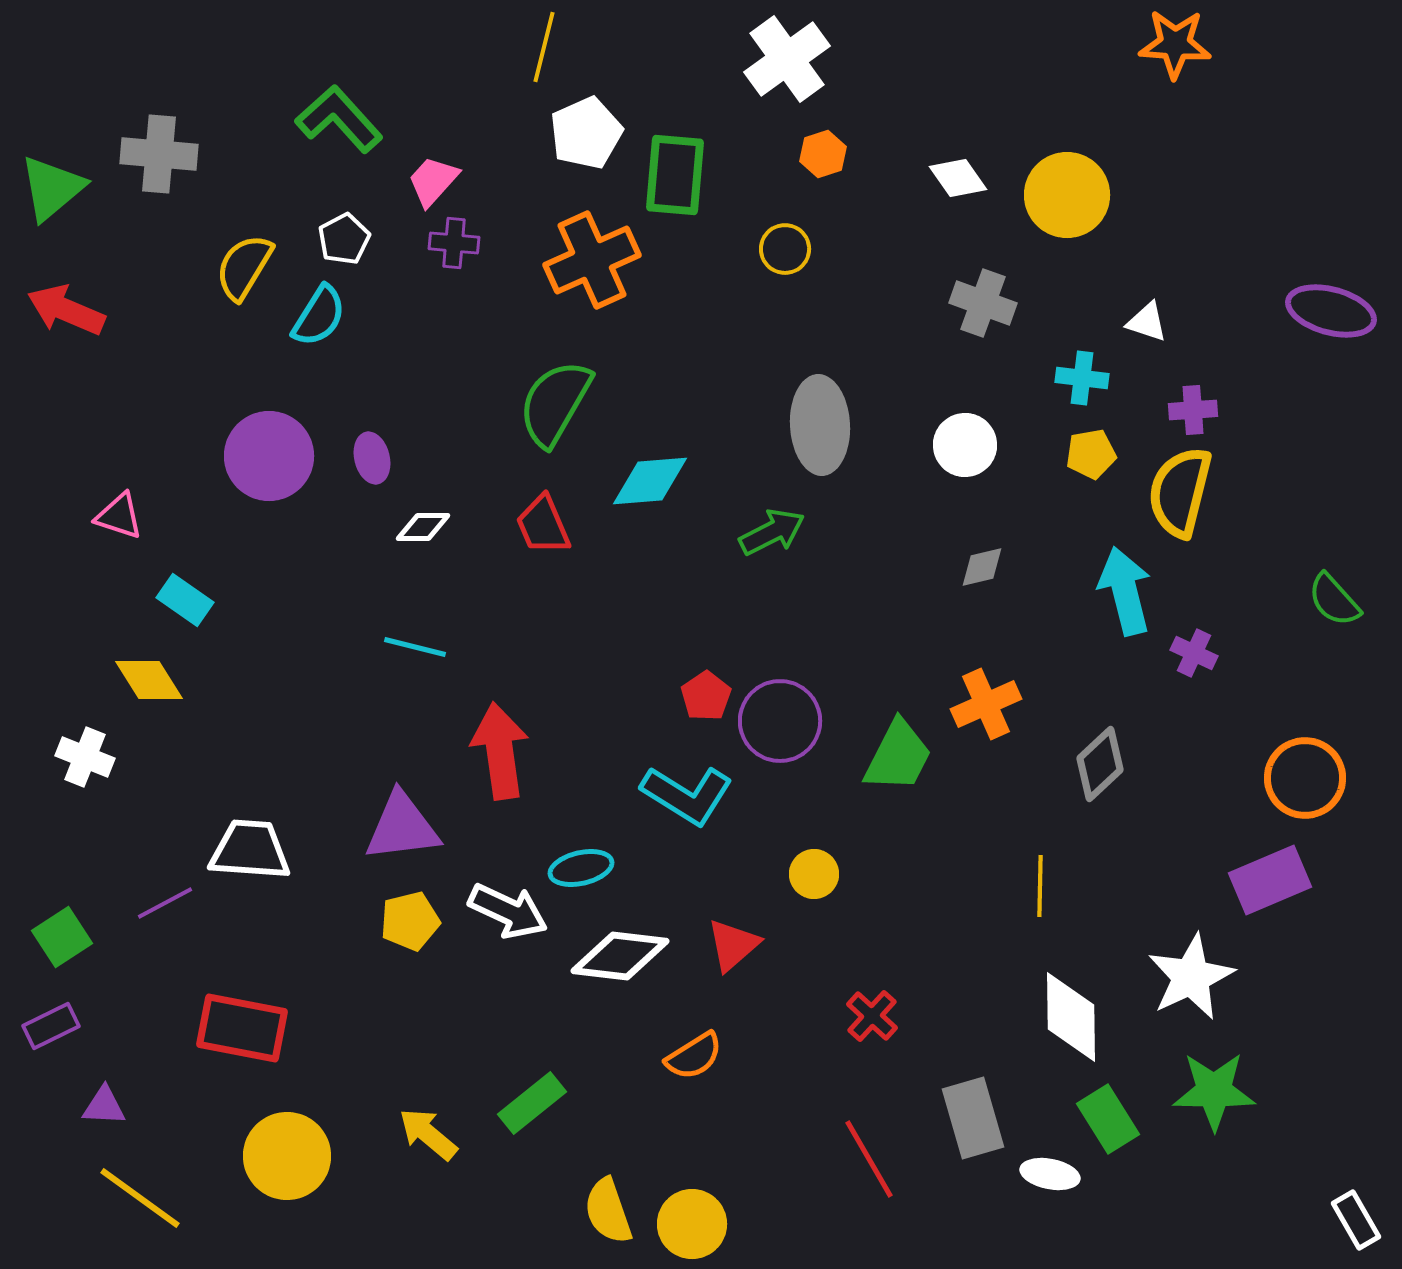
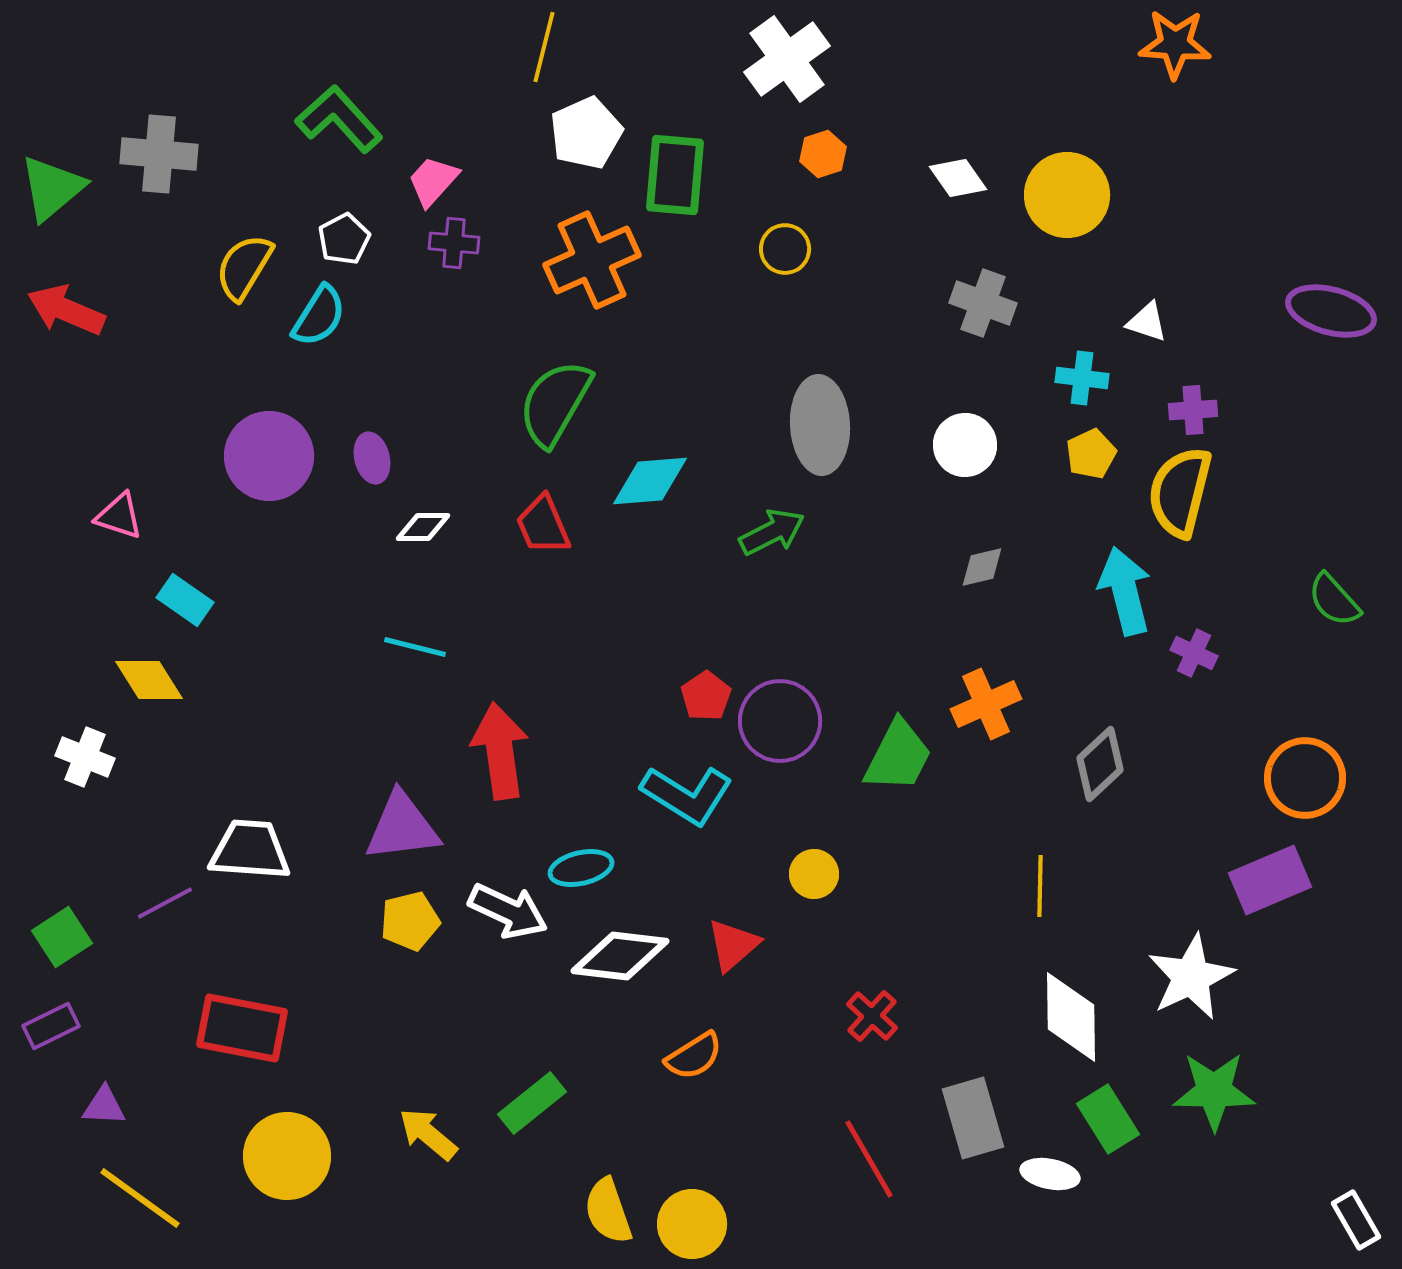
yellow pentagon at (1091, 454): rotated 15 degrees counterclockwise
